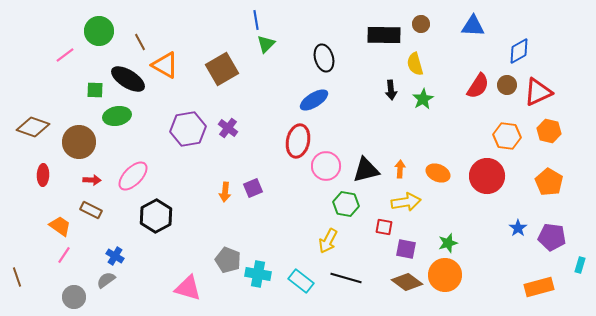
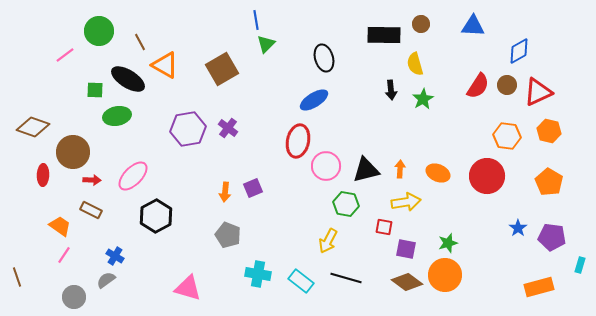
brown circle at (79, 142): moved 6 px left, 10 px down
gray pentagon at (228, 260): moved 25 px up
